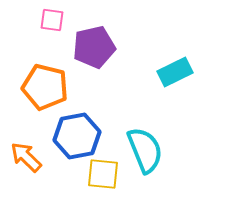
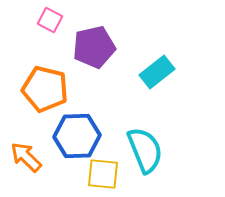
pink square: moved 2 px left; rotated 20 degrees clockwise
cyan rectangle: moved 18 px left; rotated 12 degrees counterclockwise
orange pentagon: moved 2 px down
blue hexagon: rotated 9 degrees clockwise
